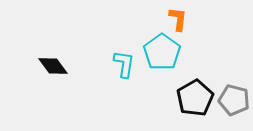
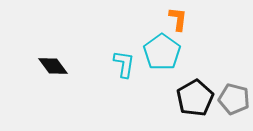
gray pentagon: moved 1 px up
